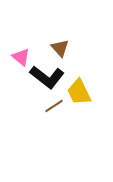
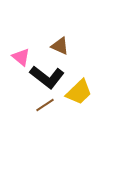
brown triangle: moved 2 px up; rotated 24 degrees counterclockwise
yellow trapezoid: rotated 108 degrees counterclockwise
brown line: moved 9 px left, 1 px up
